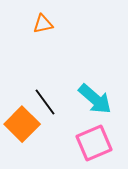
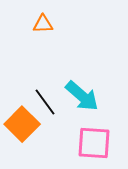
orange triangle: rotated 10 degrees clockwise
cyan arrow: moved 13 px left, 3 px up
pink square: rotated 27 degrees clockwise
